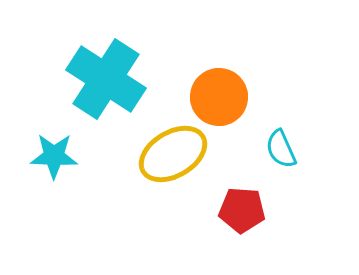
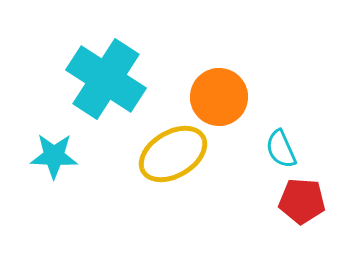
red pentagon: moved 60 px right, 9 px up
